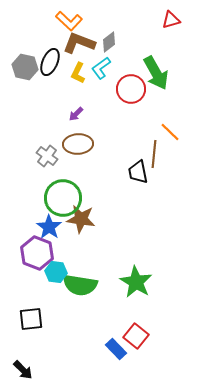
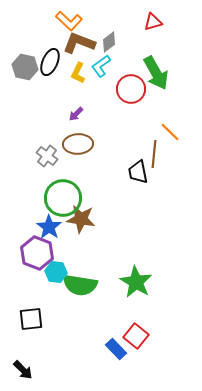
red triangle: moved 18 px left, 2 px down
cyan L-shape: moved 2 px up
